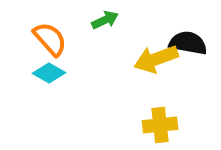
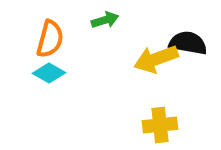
green arrow: rotated 8 degrees clockwise
orange semicircle: rotated 57 degrees clockwise
